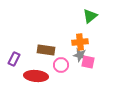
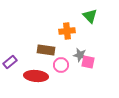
green triangle: rotated 35 degrees counterclockwise
orange cross: moved 13 px left, 11 px up
purple rectangle: moved 4 px left, 3 px down; rotated 24 degrees clockwise
